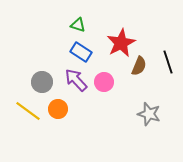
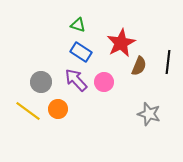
black line: rotated 25 degrees clockwise
gray circle: moved 1 px left
